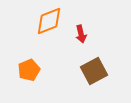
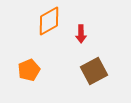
orange diamond: rotated 8 degrees counterclockwise
red arrow: rotated 12 degrees clockwise
